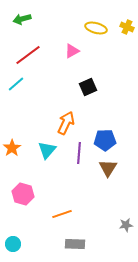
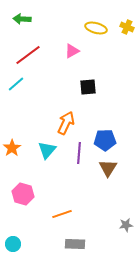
green arrow: rotated 18 degrees clockwise
black square: rotated 18 degrees clockwise
